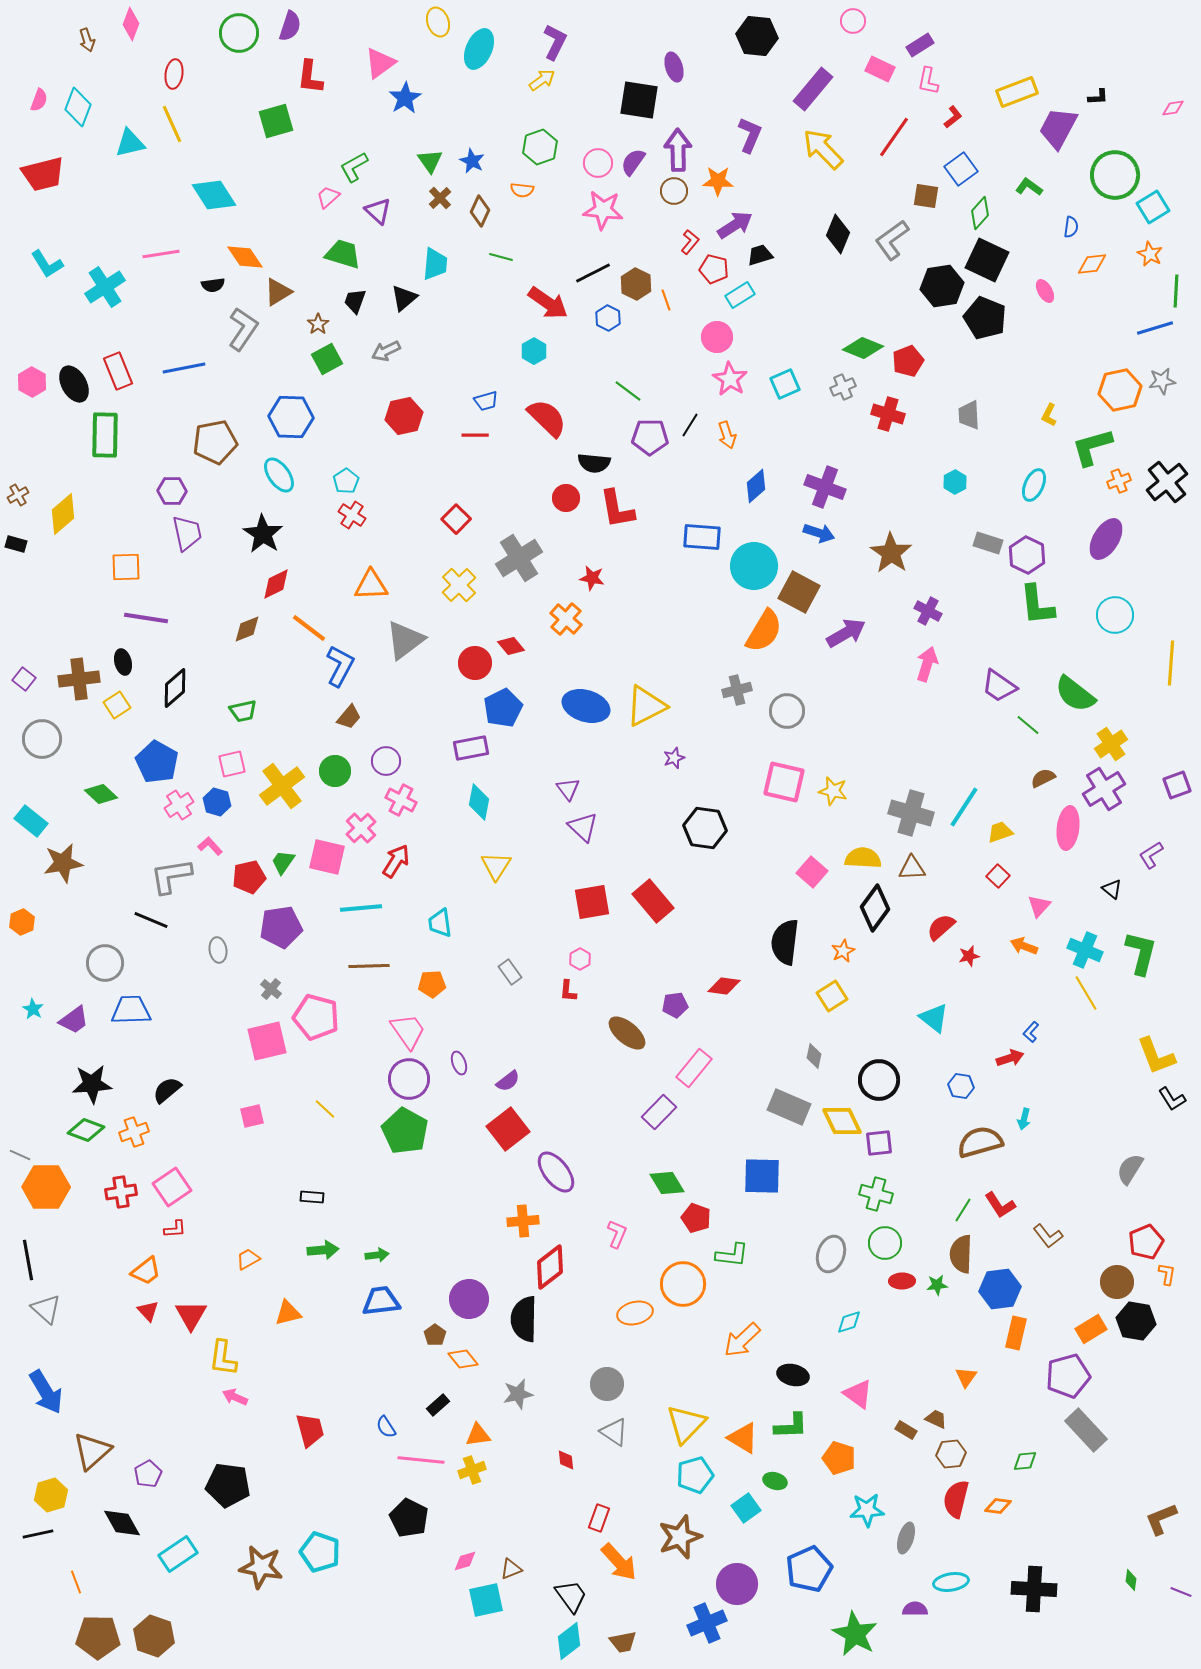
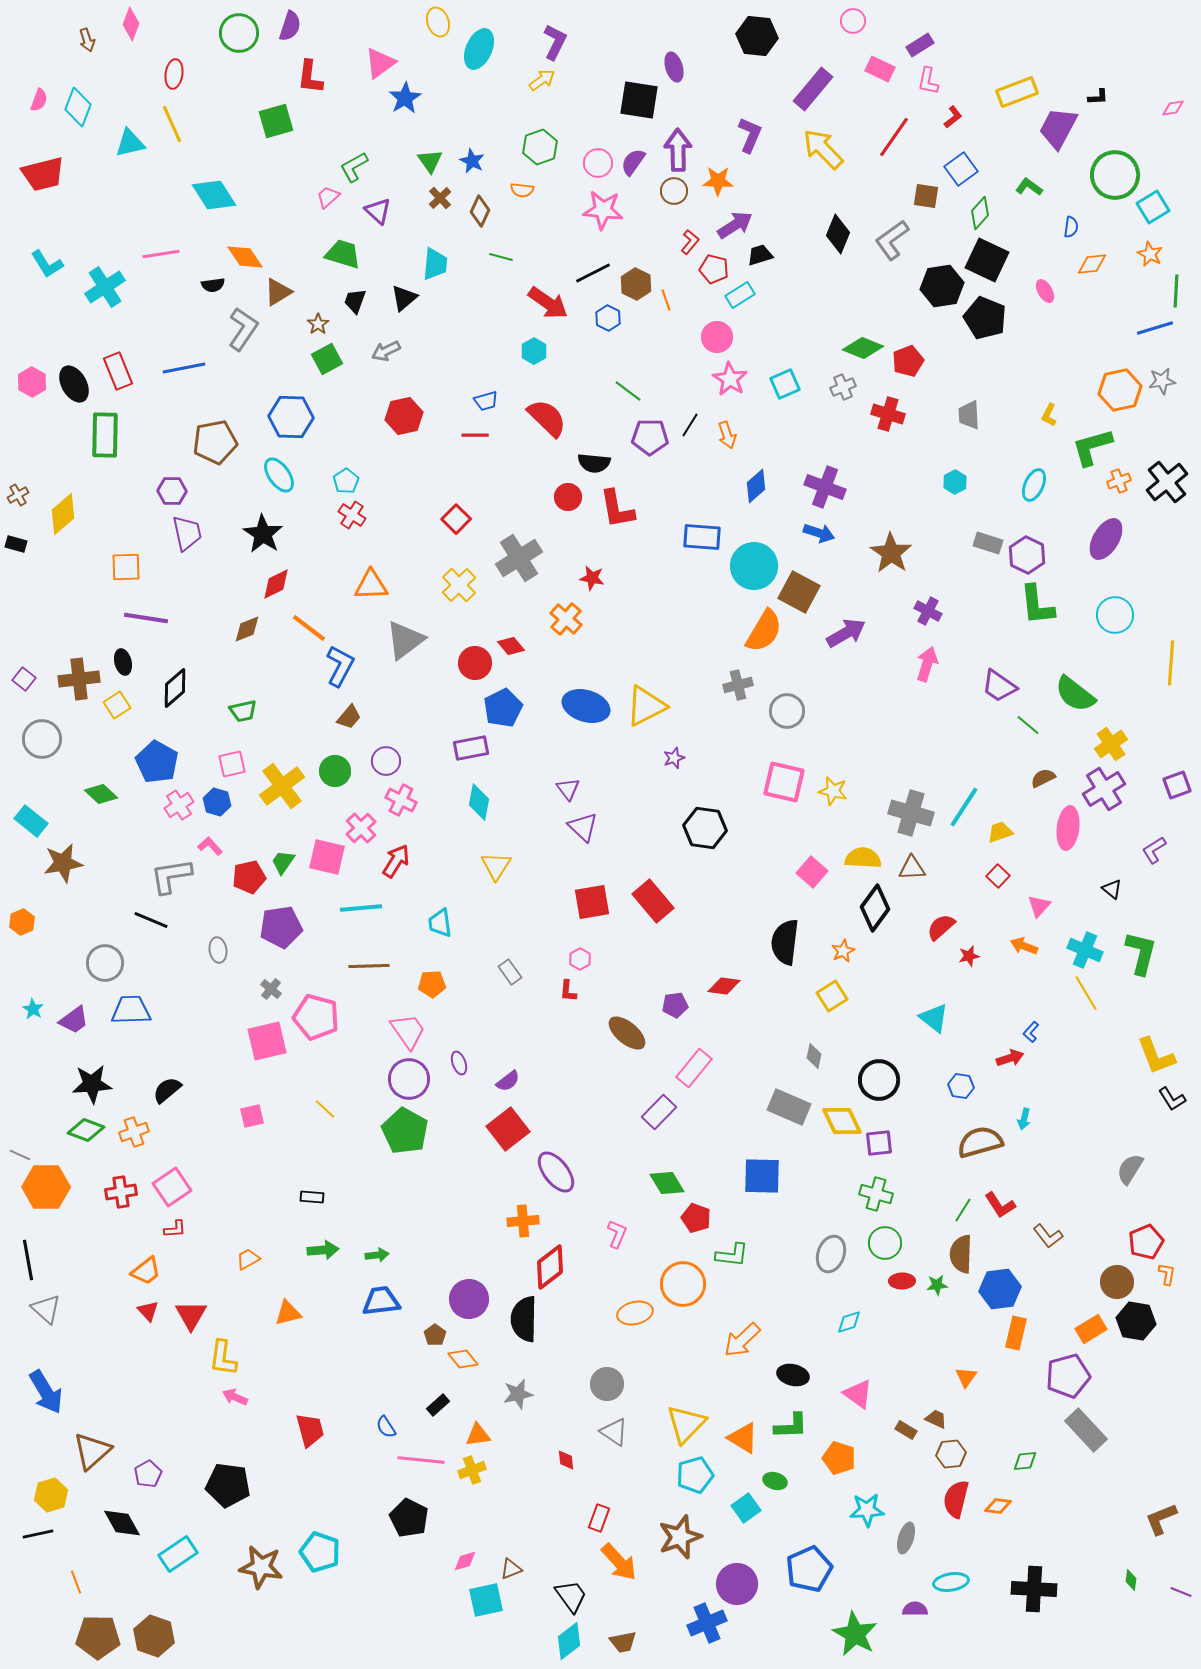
red circle at (566, 498): moved 2 px right, 1 px up
gray cross at (737, 690): moved 1 px right, 5 px up
purple L-shape at (1151, 855): moved 3 px right, 5 px up
